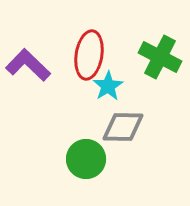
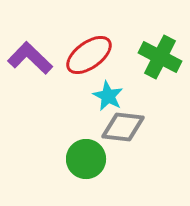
red ellipse: rotated 45 degrees clockwise
purple L-shape: moved 2 px right, 7 px up
cyan star: moved 10 px down; rotated 12 degrees counterclockwise
gray diamond: rotated 6 degrees clockwise
